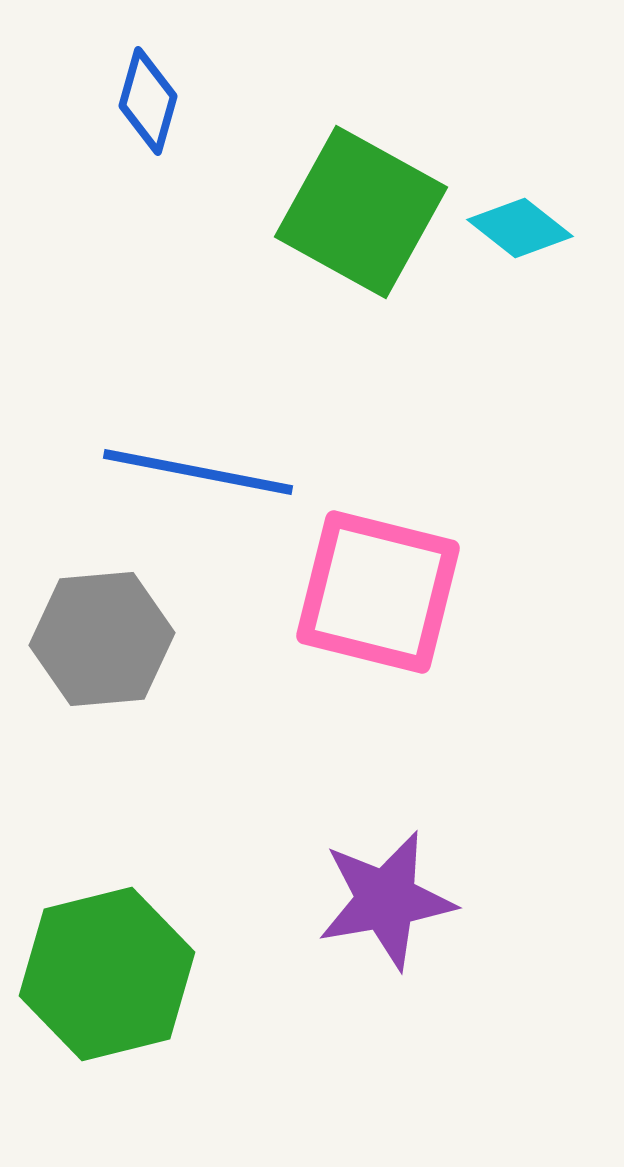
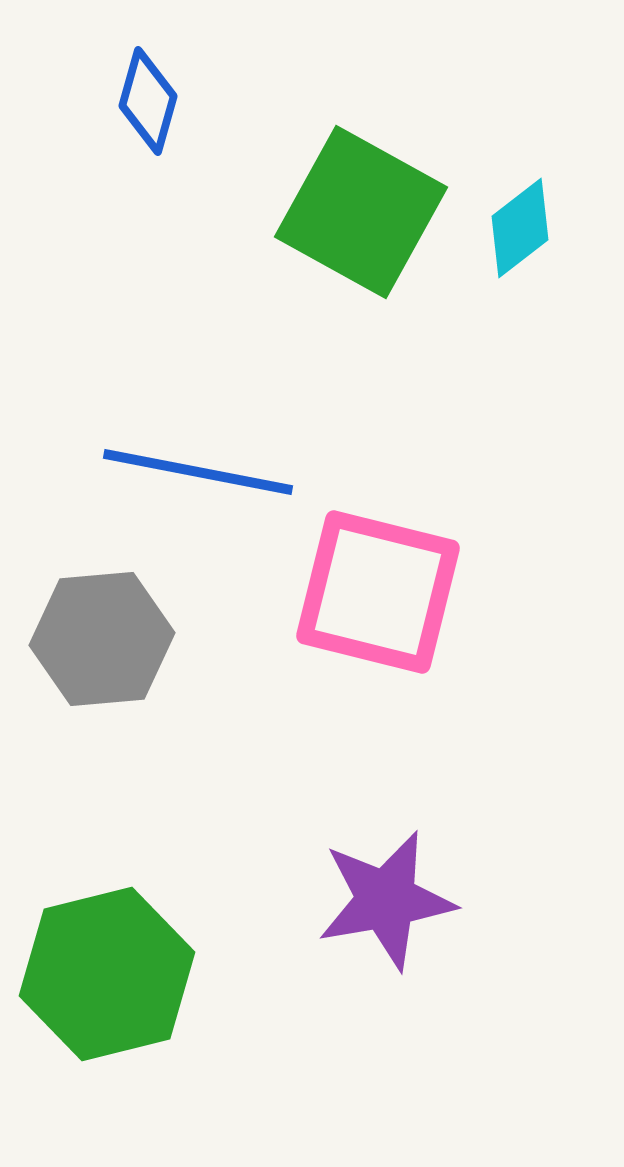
cyan diamond: rotated 76 degrees counterclockwise
